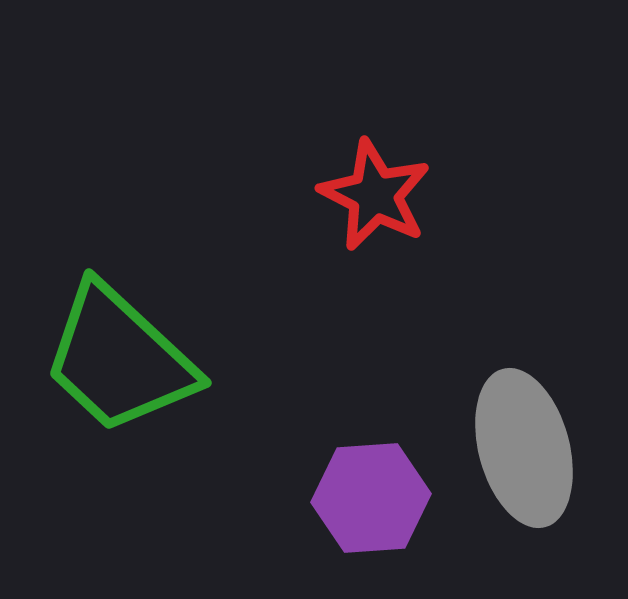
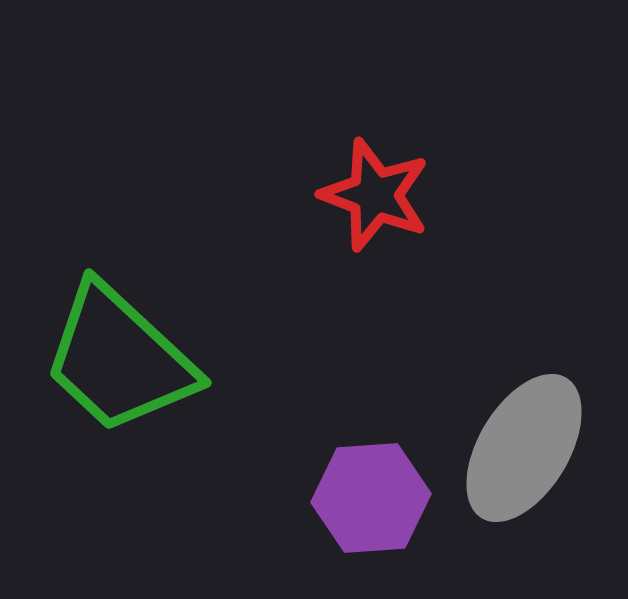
red star: rotated 6 degrees counterclockwise
gray ellipse: rotated 46 degrees clockwise
